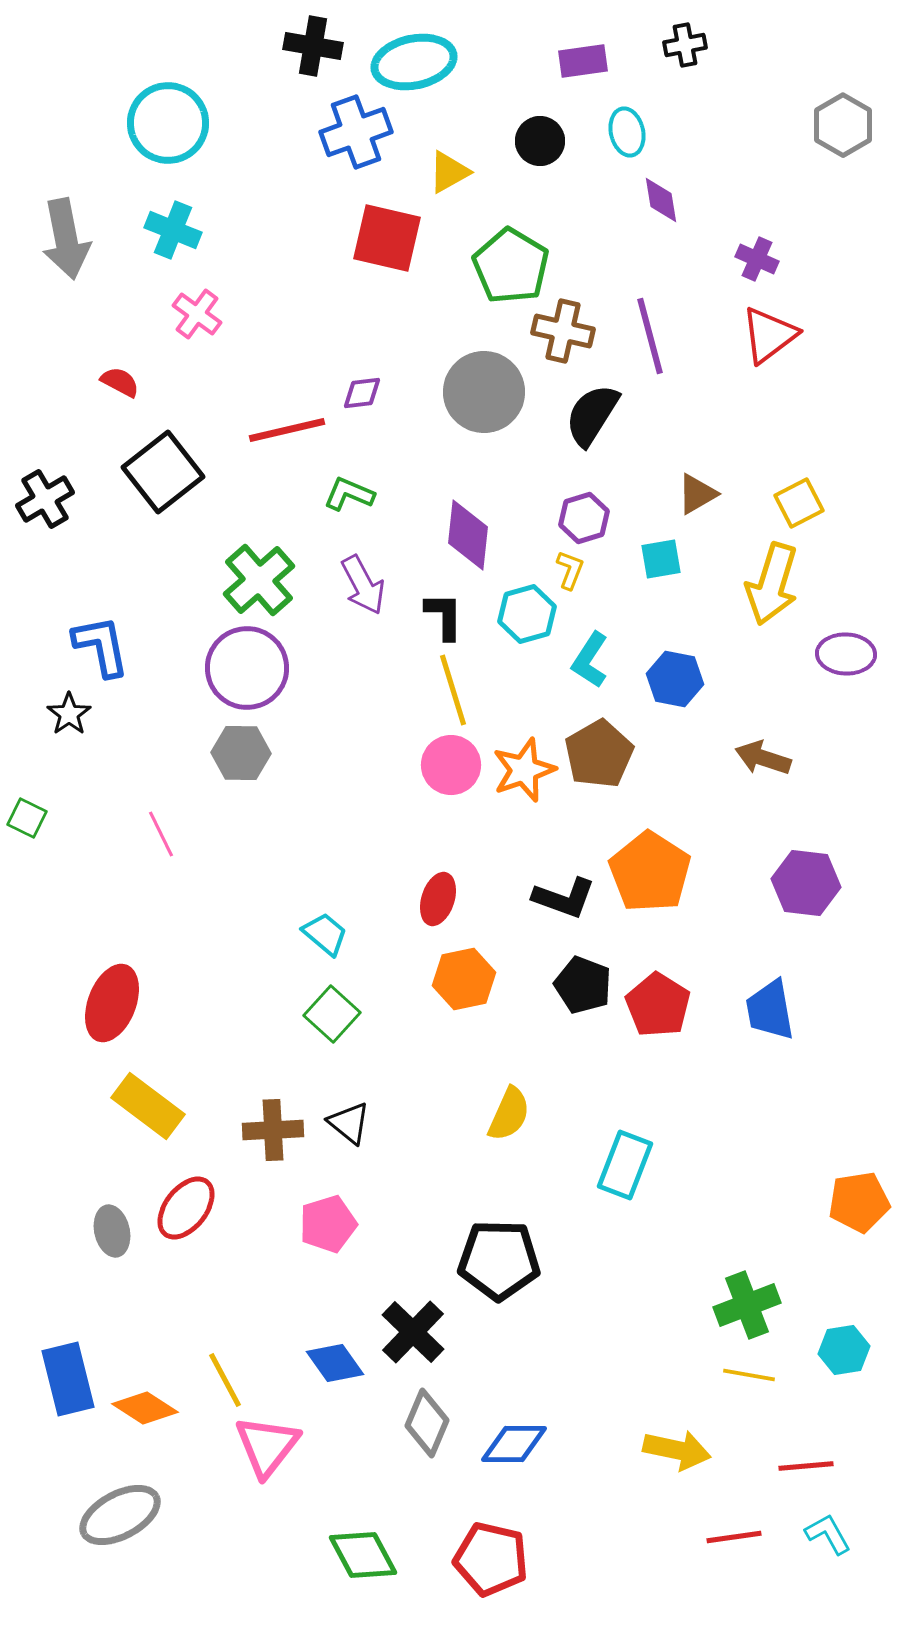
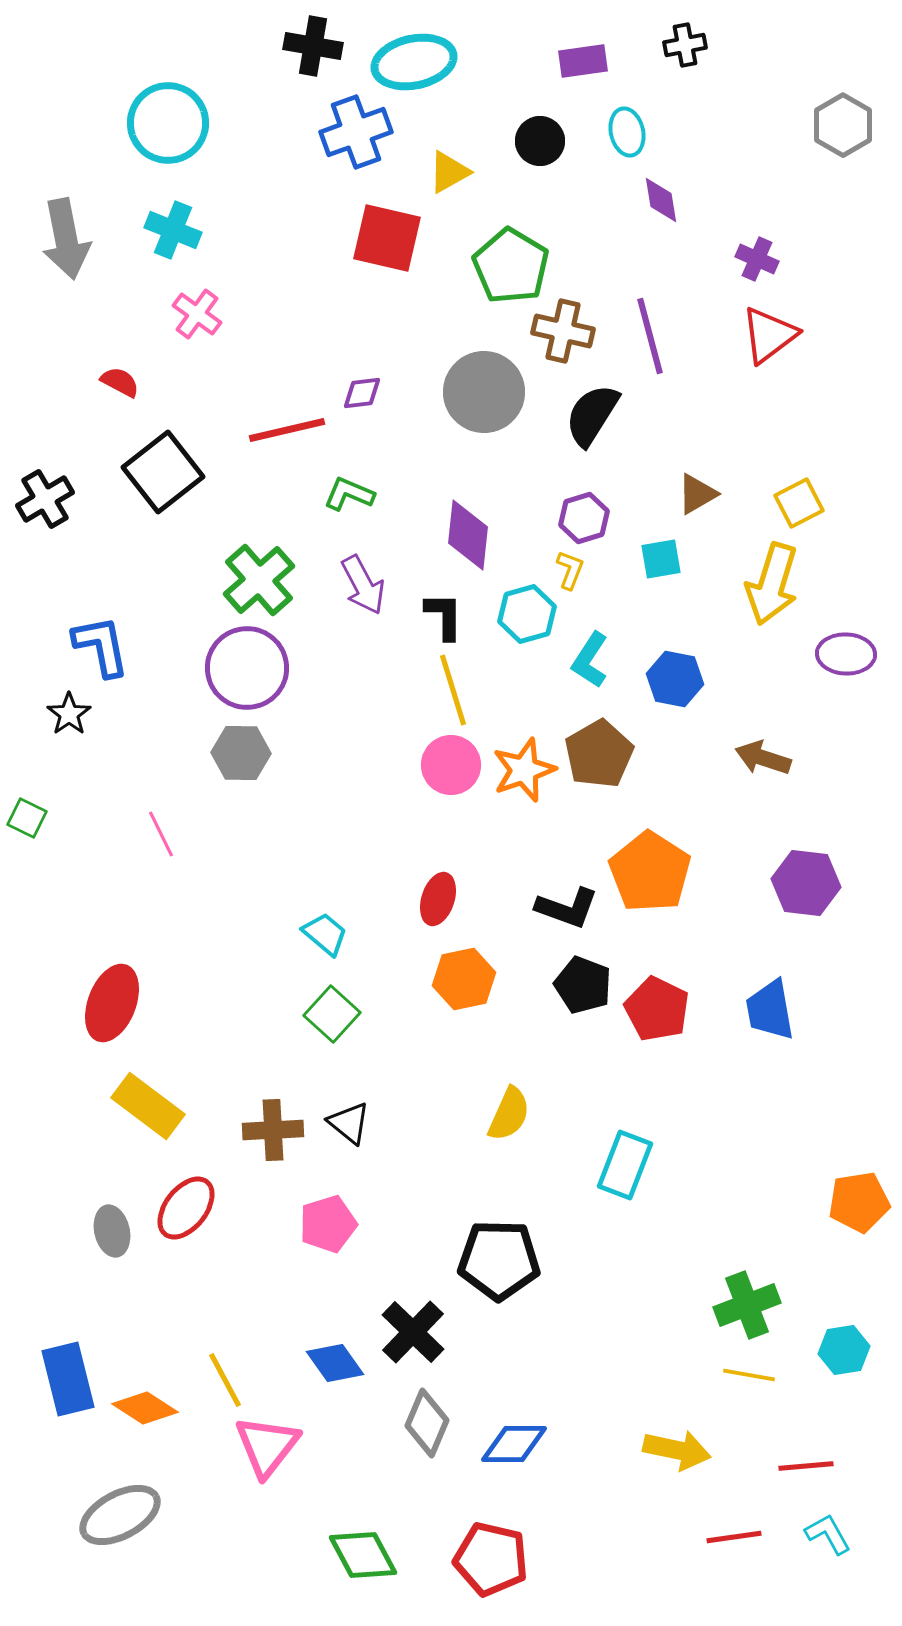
black L-shape at (564, 898): moved 3 px right, 10 px down
red pentagon at (658, 1005): moved 1 px left, 4 px down; rotated 6 degrees counterclockwise
